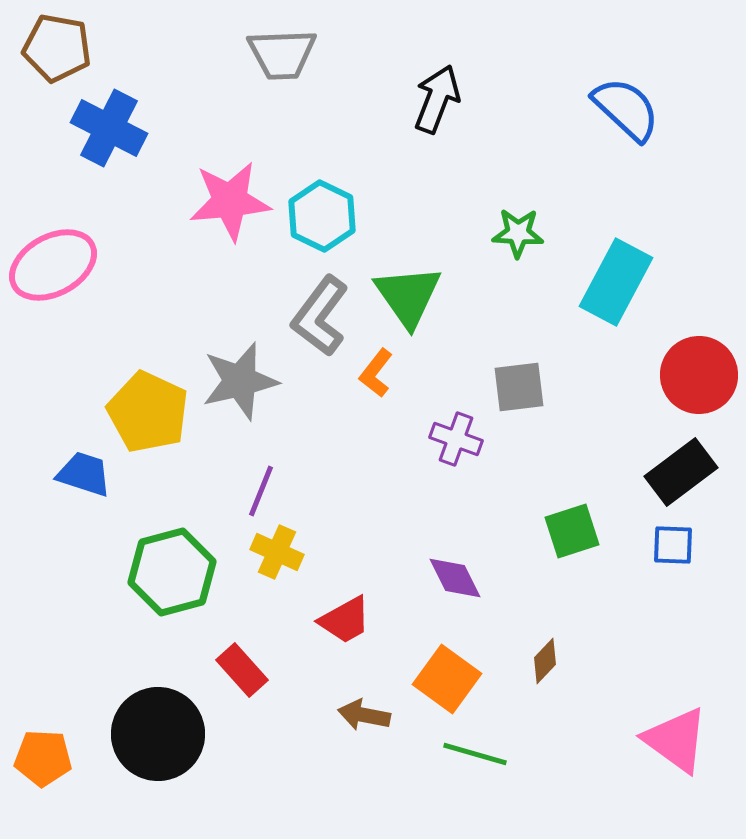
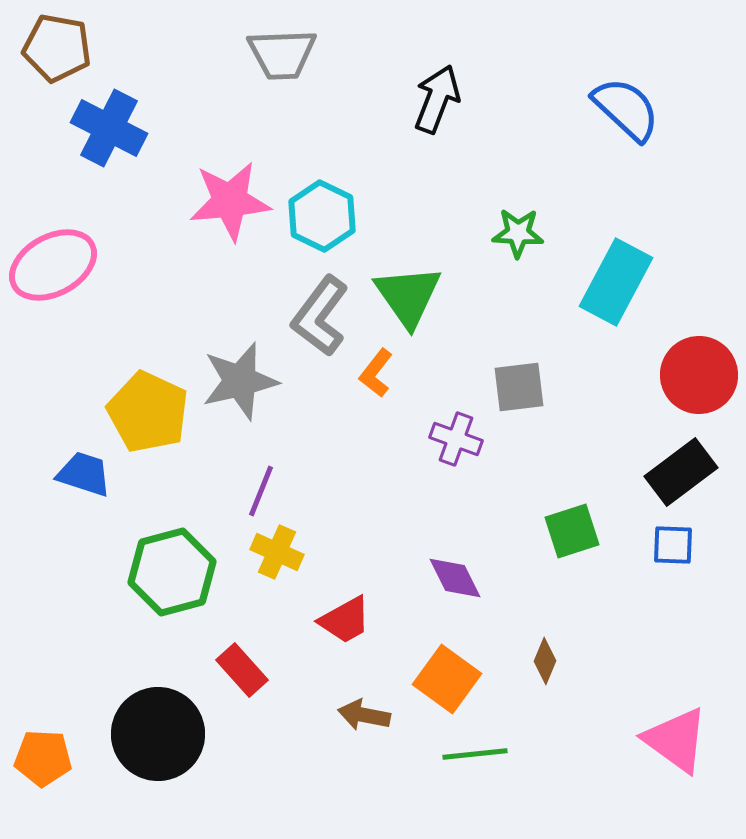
brown diamond: rotated 21 degrees counterclockwise
green line: rotated 22 degrees counterclockwise
